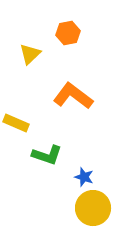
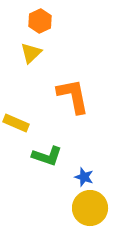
orange hexagon: moved 28 px left, 12 px up; rotated 15 degrees counterclockwise
yellow triangle: moved 1 px right, 1 px up
orange L-shape: rotated 42 degrees clockwise
green L-shape: moved 1 px down
yellow circle: moved 3 px left
